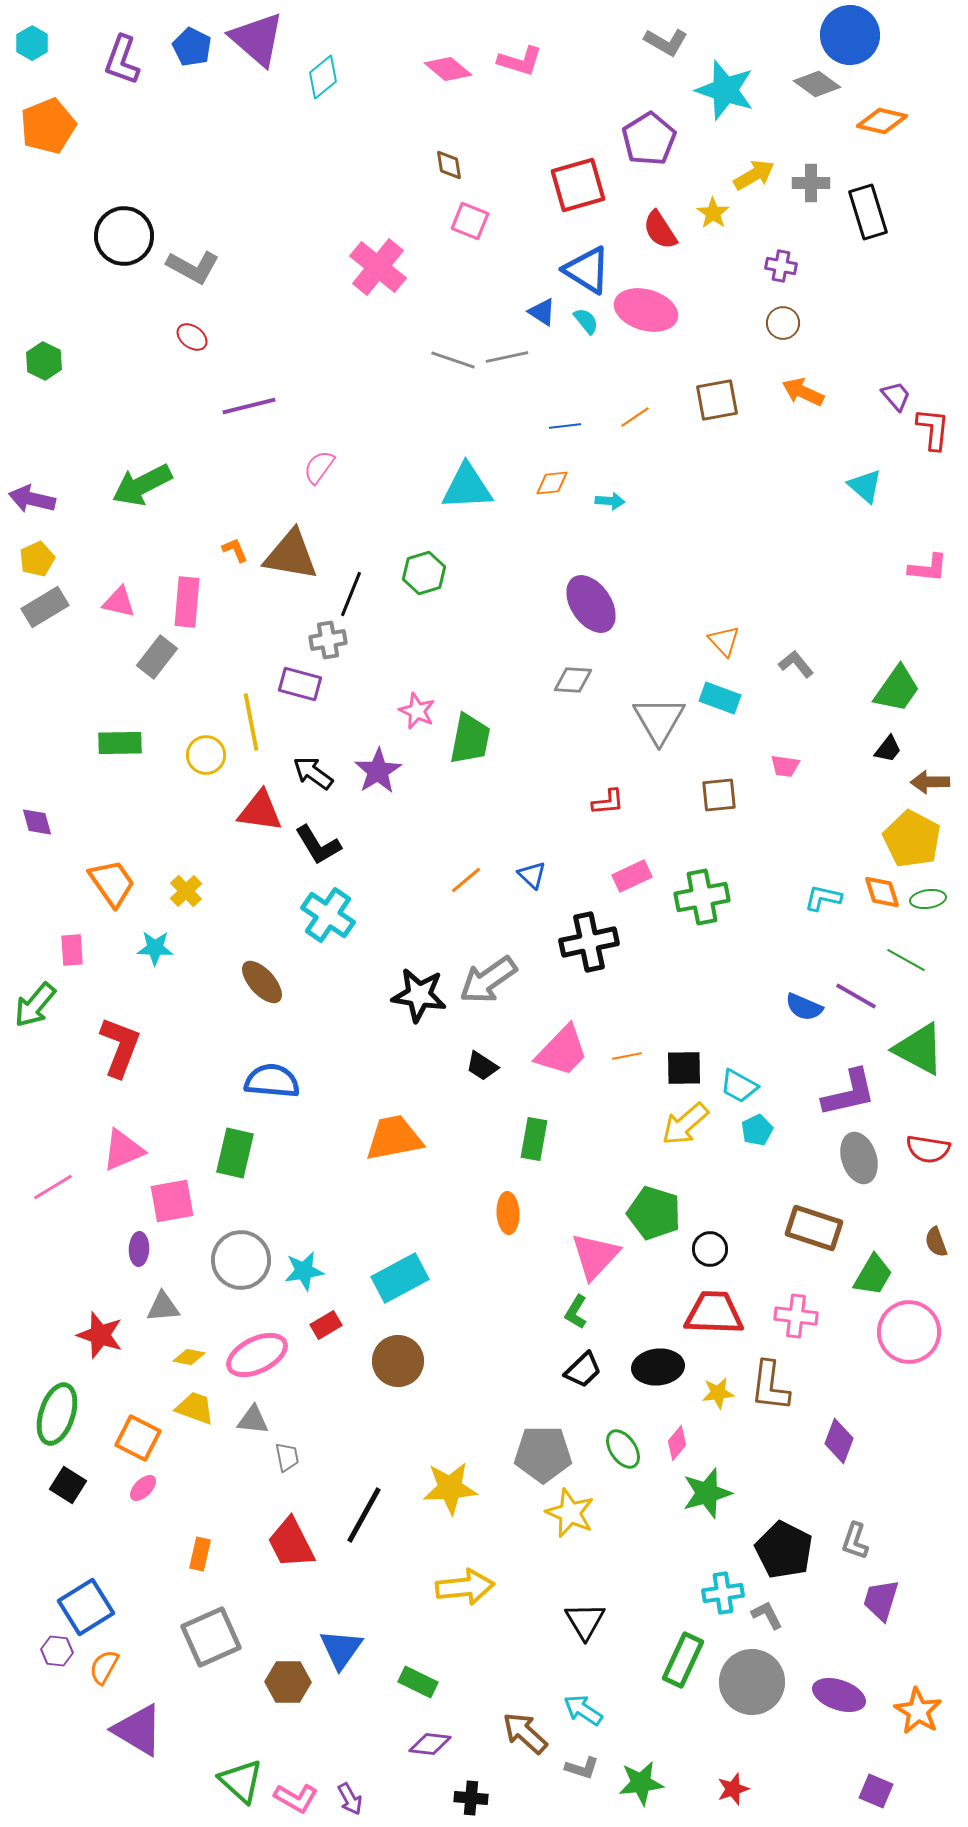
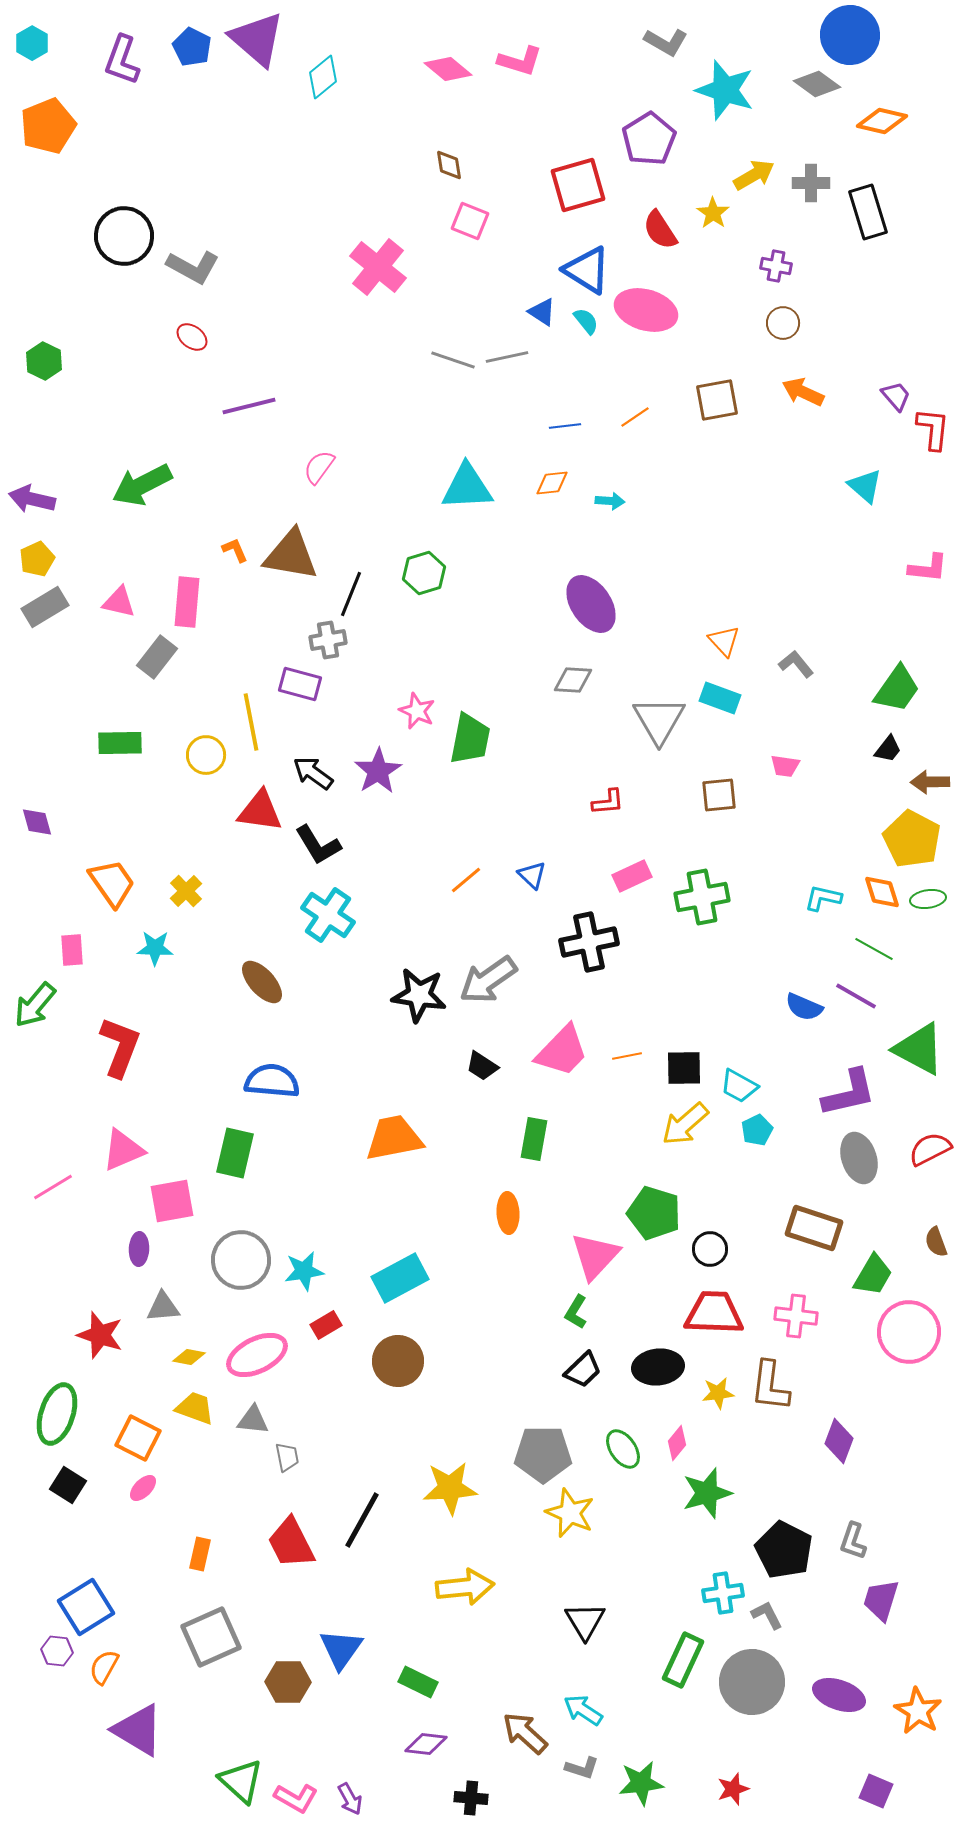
purple cross at (781, 266): moved 5 px left
green line at (906, 960): moved 32 px left, 11 px up
red semicircle at (928, 1149): moved 2 px right; rotated 144 degrees clockwise
black line at (364, 1515): moved 2 px left, 5 px down
gray L-shape at (855, 1541): moved 2 px left
purple diamond at (430, 1744): moved 4 px left
